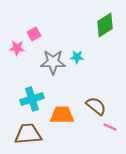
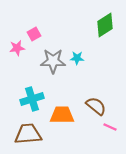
pink star: rotated 14 degrees counterclockwise
cyan star: moved 1 px down
gray star: moved 1 px up
